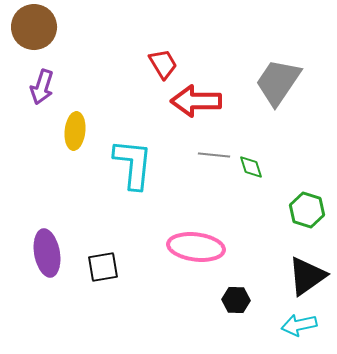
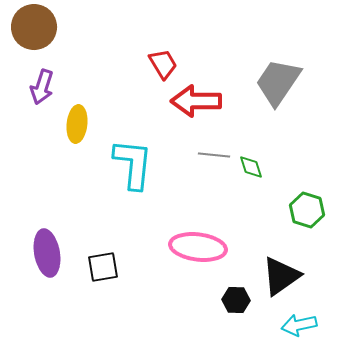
yellow ellipse: moved 2 px right, 7 px up
pink ellipse: moved 2 px right
black triangle: moved 26 px left
